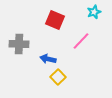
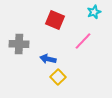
pink line: moved 2 px right
